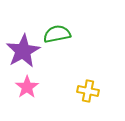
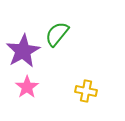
green semicircle: rotated 40 degrees counterclockwise
yellow cross: moved 2 px left
